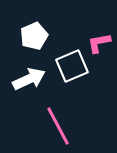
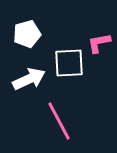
white pentagon: moved 7 px left, 2 px up; rotated 8 degrees clockwise
white square: moved 3 px left, 3 px up; rotated 20 degrees clockwise
pink line: moved 1 px right, 5 px up
